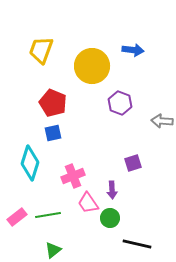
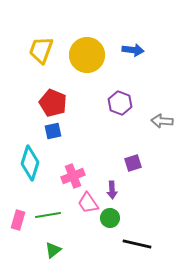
yellow circle: moved 5 px left, 11 px up
blue square: moved 2 px up
pink rectangle: moved 1 px right, 3 px down; rotated 36 degrees counterclockwise
